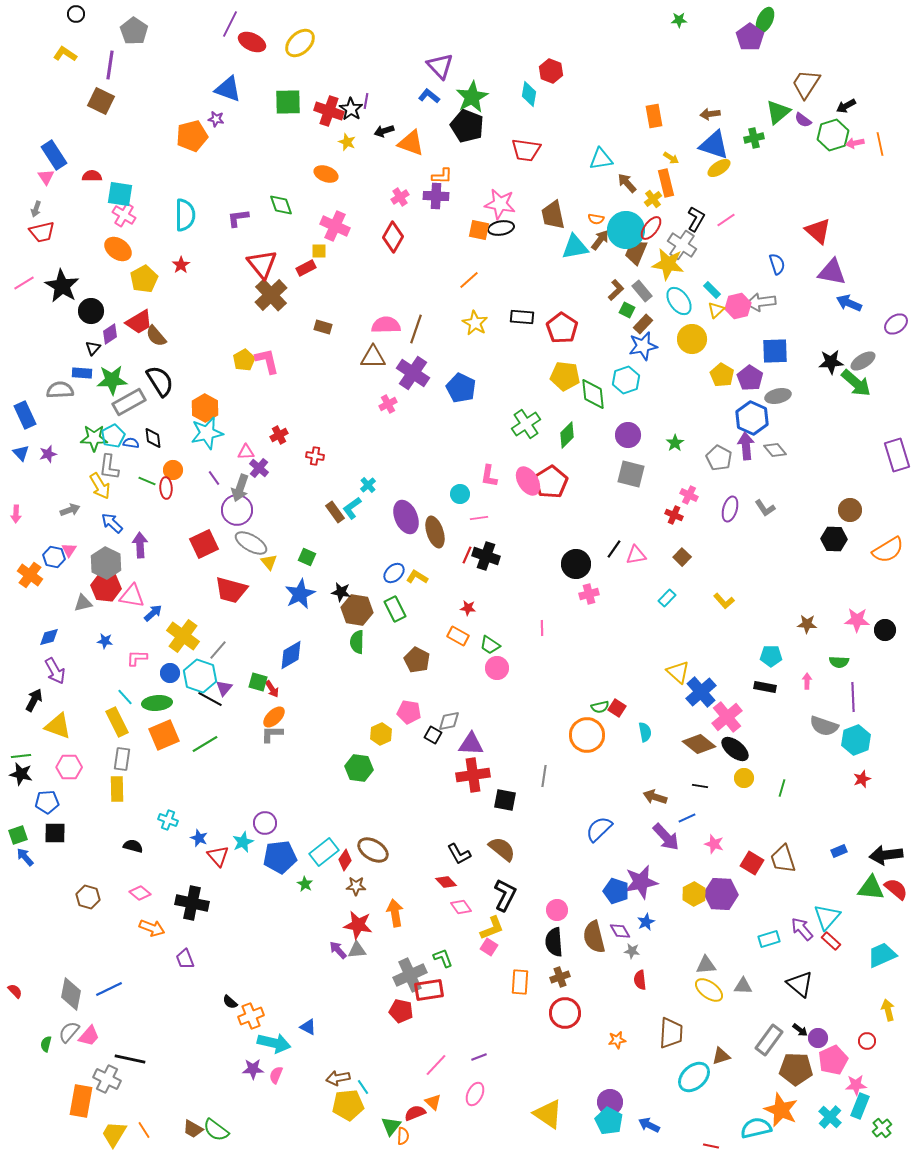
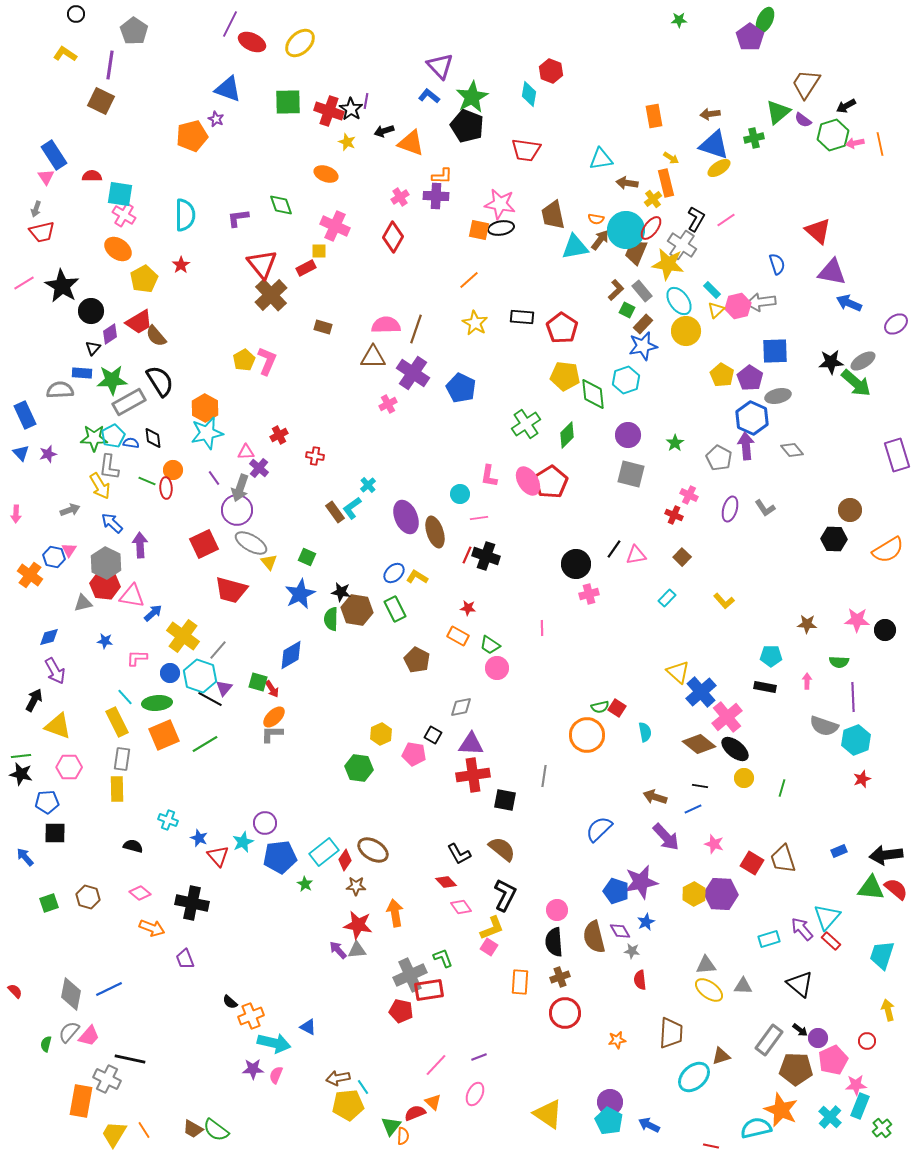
purple star at (216, 119): rotated 14 degrees clockwise
brown arrow at (627, 183): rotated 40 degrees counterclockwise
yellow circle at (692, 339): moved 6 px left, 8 px up
pink L-shape at (267, 361): rotated 36 degrees clockwise
gray diamond at (775, 450): moved 17 px right
red hexagon at (106, 587): moved 1 px left, 2 px up
green semicircle at (357, 642): moved 26 px left, 23 px up
pink pentagon at (409, 712): moved 5 px right, 42 px down
gray diamond at (449, 721): moved 12 px right, 14 px up
blue line at (687, 818): moved 6 px right, 9 px up
green square at (18, 835): moved 31 px right, 68 px down
cyan trapezoid at (882, 955): rotated 48 degrees counterclockwise
